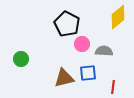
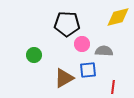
yellow diamond: rotated 25 degrees clockwise
black pentagon: rotated 25 degrees counterclockwise
green circle: moved 13 px right, 4 px up
blue square: moved 3 px up
brown triangle: rotated 15 degrees counterclockwise
